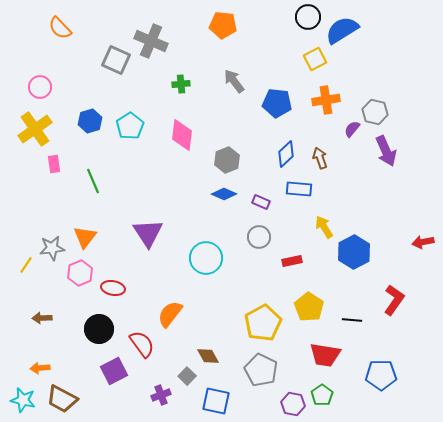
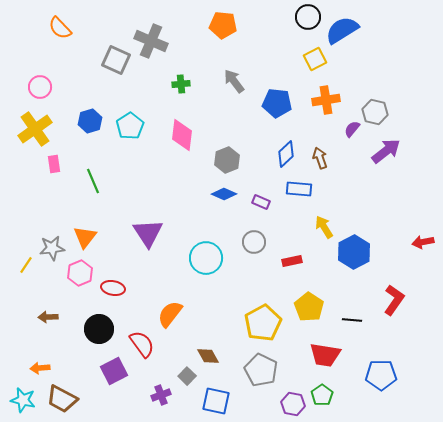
purple arrow at (386, 151): rotated 104 degrees counterclockwise
gray circle at (259, 237): moved 5 px left, 5 px down
brown arrow at (42, 318): moved 6 px right, 1 px up
